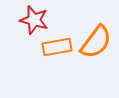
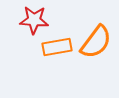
red star: rotated 12 degrees counterclockwise
